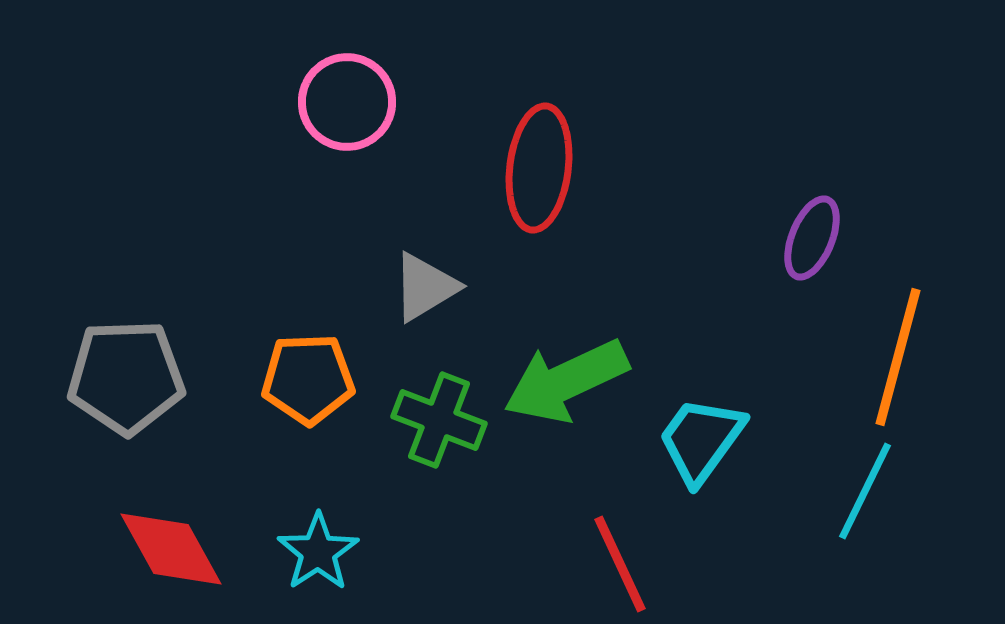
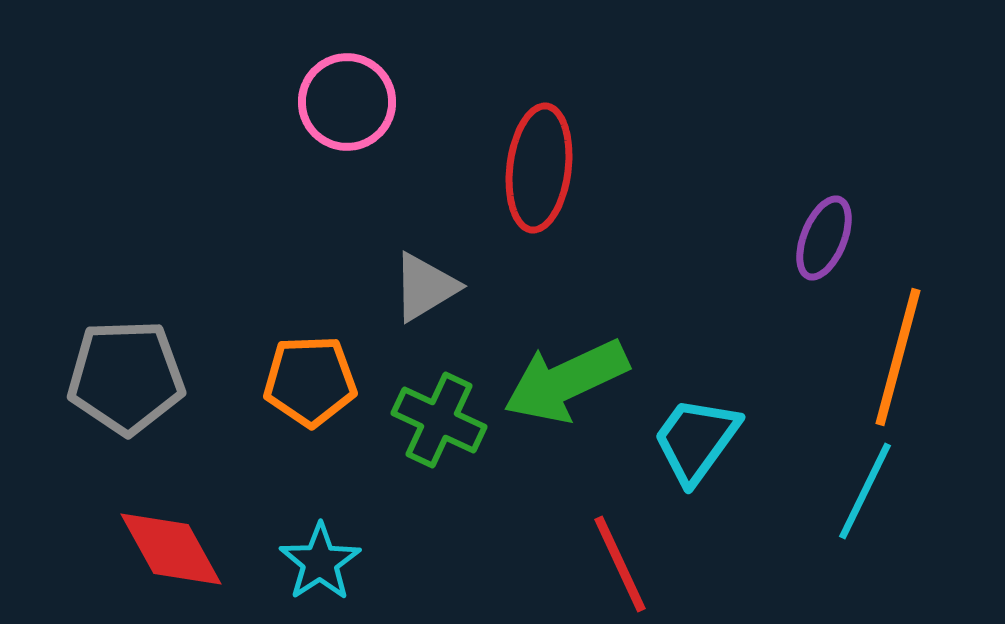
purple ellipse: moved 12 px right
orange pentagon: moved 2 px right, 2 px down
green cross: rotated 4 degrees clockwise
cyan trapezoid: moved 5 px left
cyan star: moved 2 px right, 10 px down
